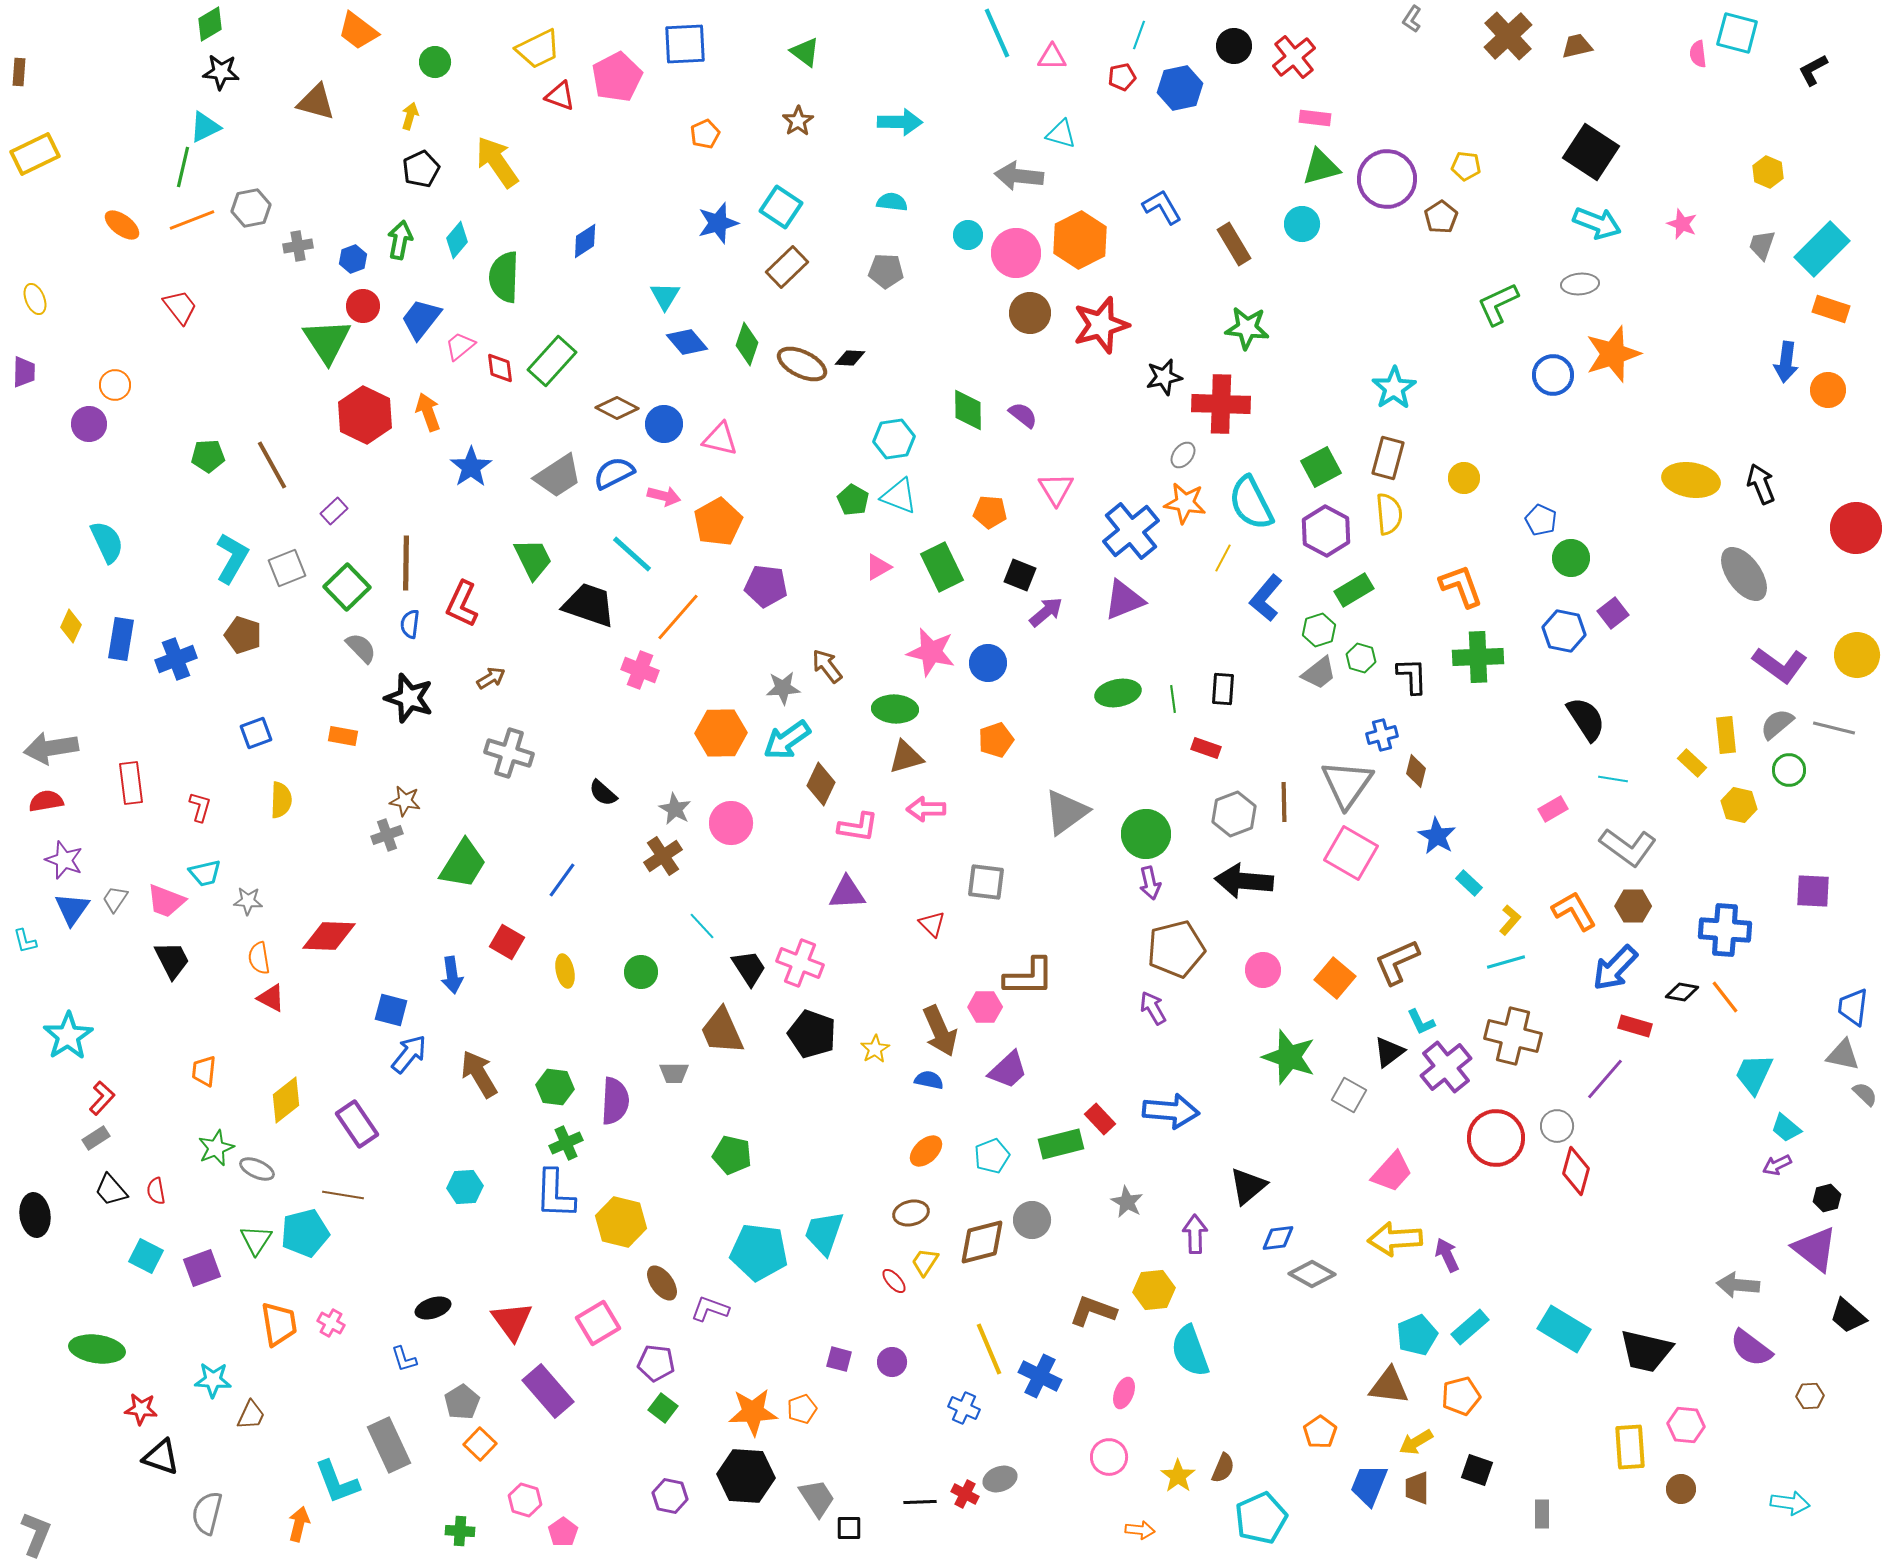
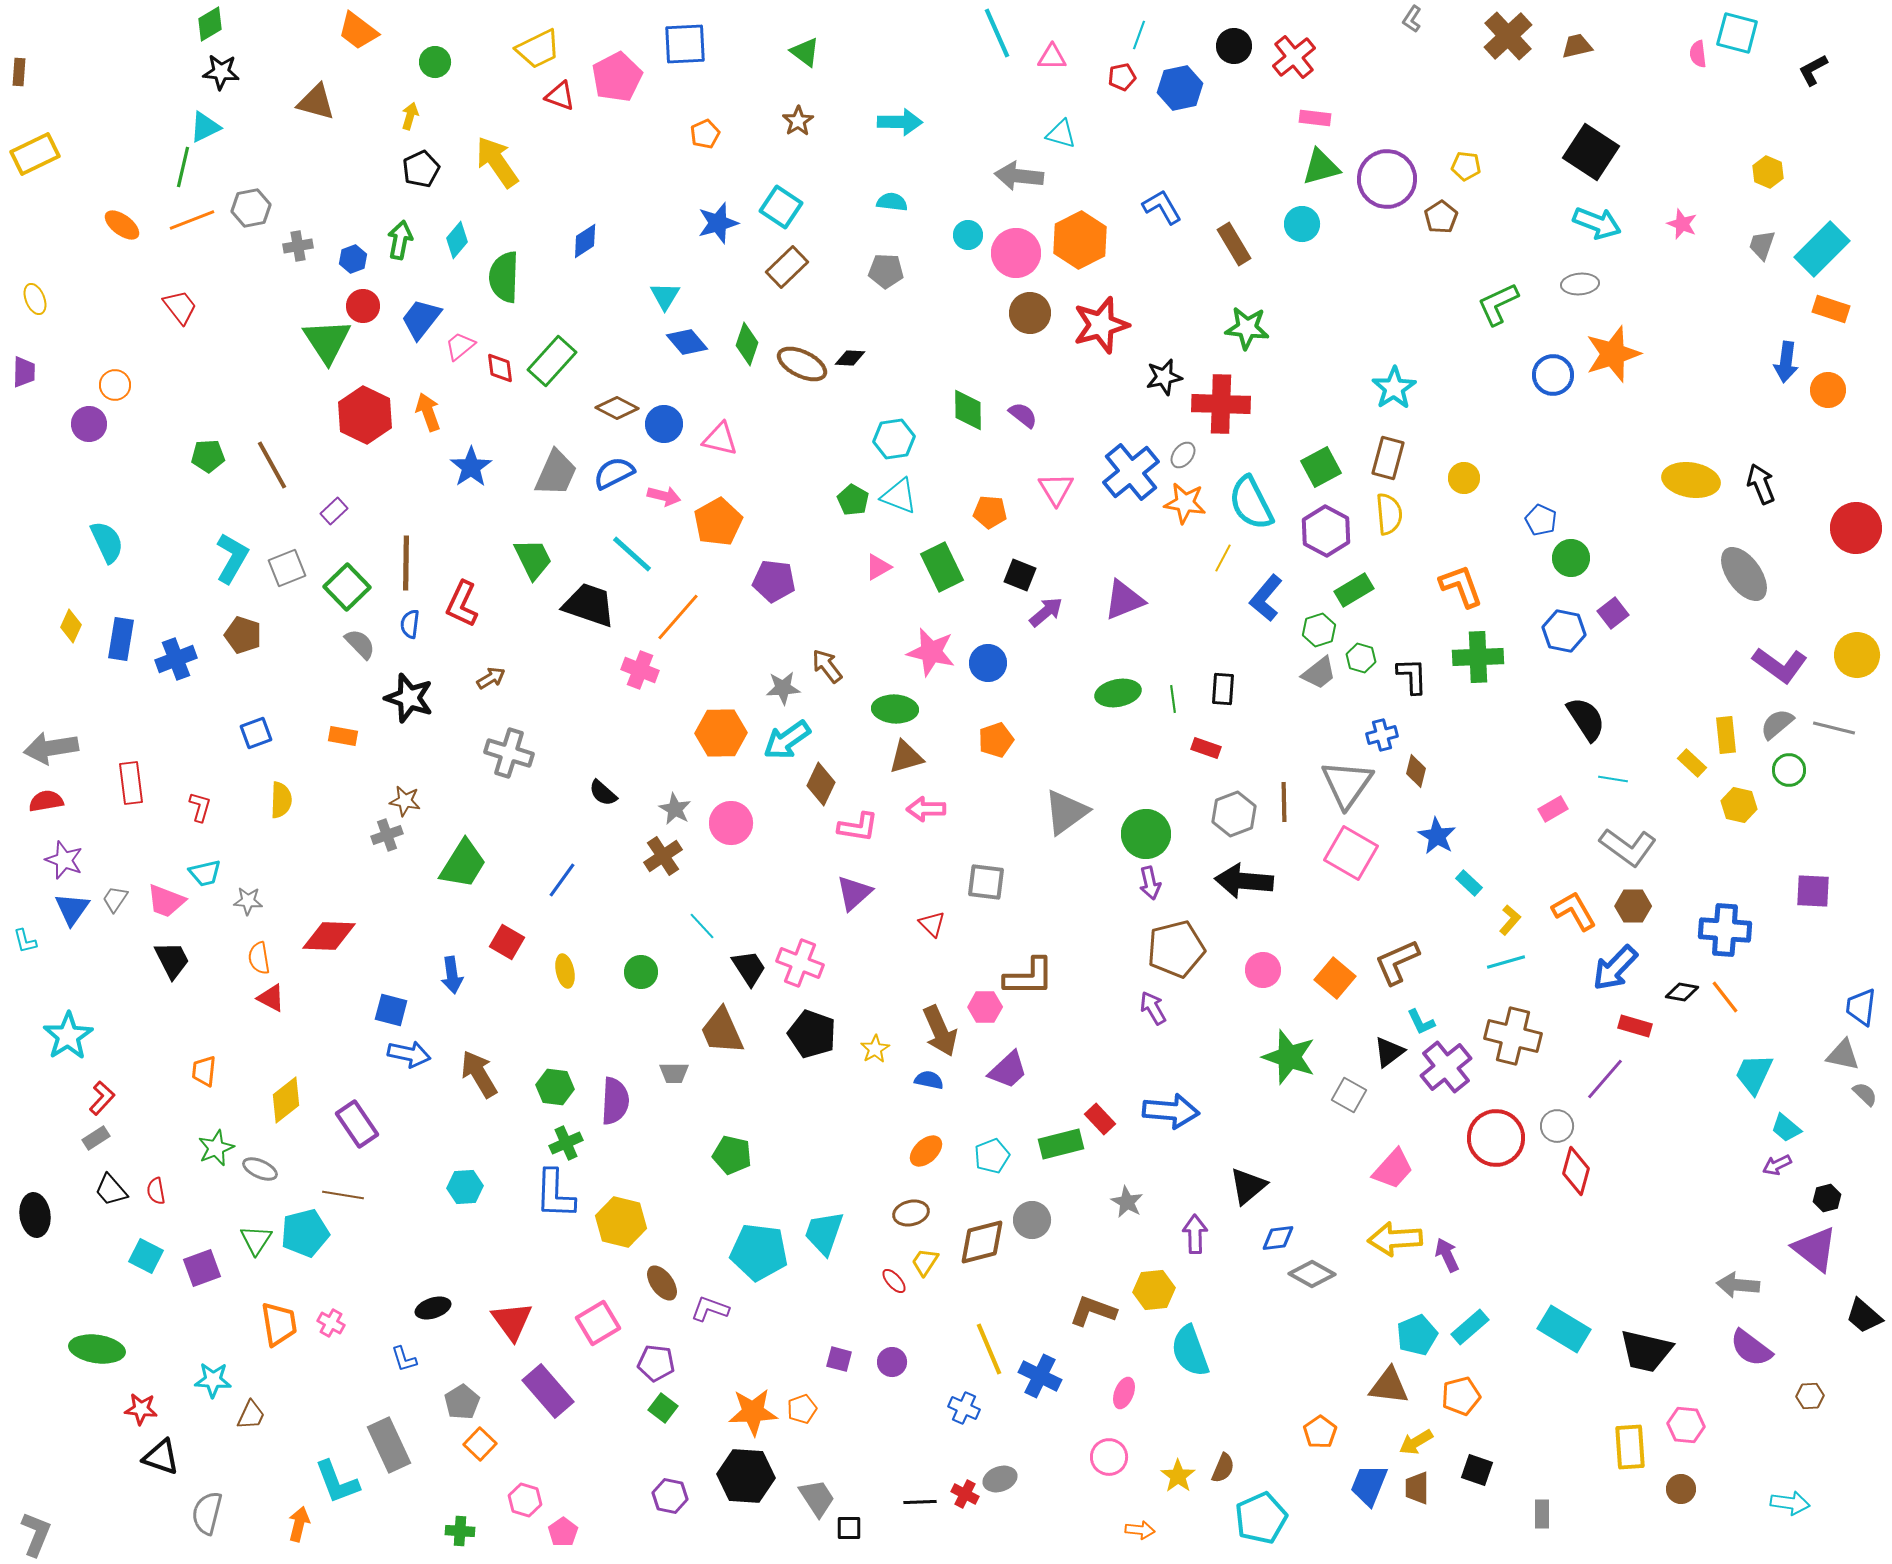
gray trapezoid at (558, 476): moved 2 px left, 3 px up; rotated 33 degrees counterclockwise
blue cross at (1131, 531): moved 59 px up
purple pentagon at (766, 586): moved 8 px right, 5 px up
gray semicircle at (361, 648): moved 1 px left, 4 px up
purple triangle at (847, 893): moved 7 px right; rotated 39 degrees counterclockwise
blue trapezoid at (1853, 1007): moved 8 px right
blue arrow at (409, 1054): rotated 63 degrees clockwise
gray ellipse at (257, 1169): moved 3 px right
pink trapezoid at (1392, 1172): moved 1 px right, 3 px up
black trapezoid at (1848, 1316): moved 16 px right
